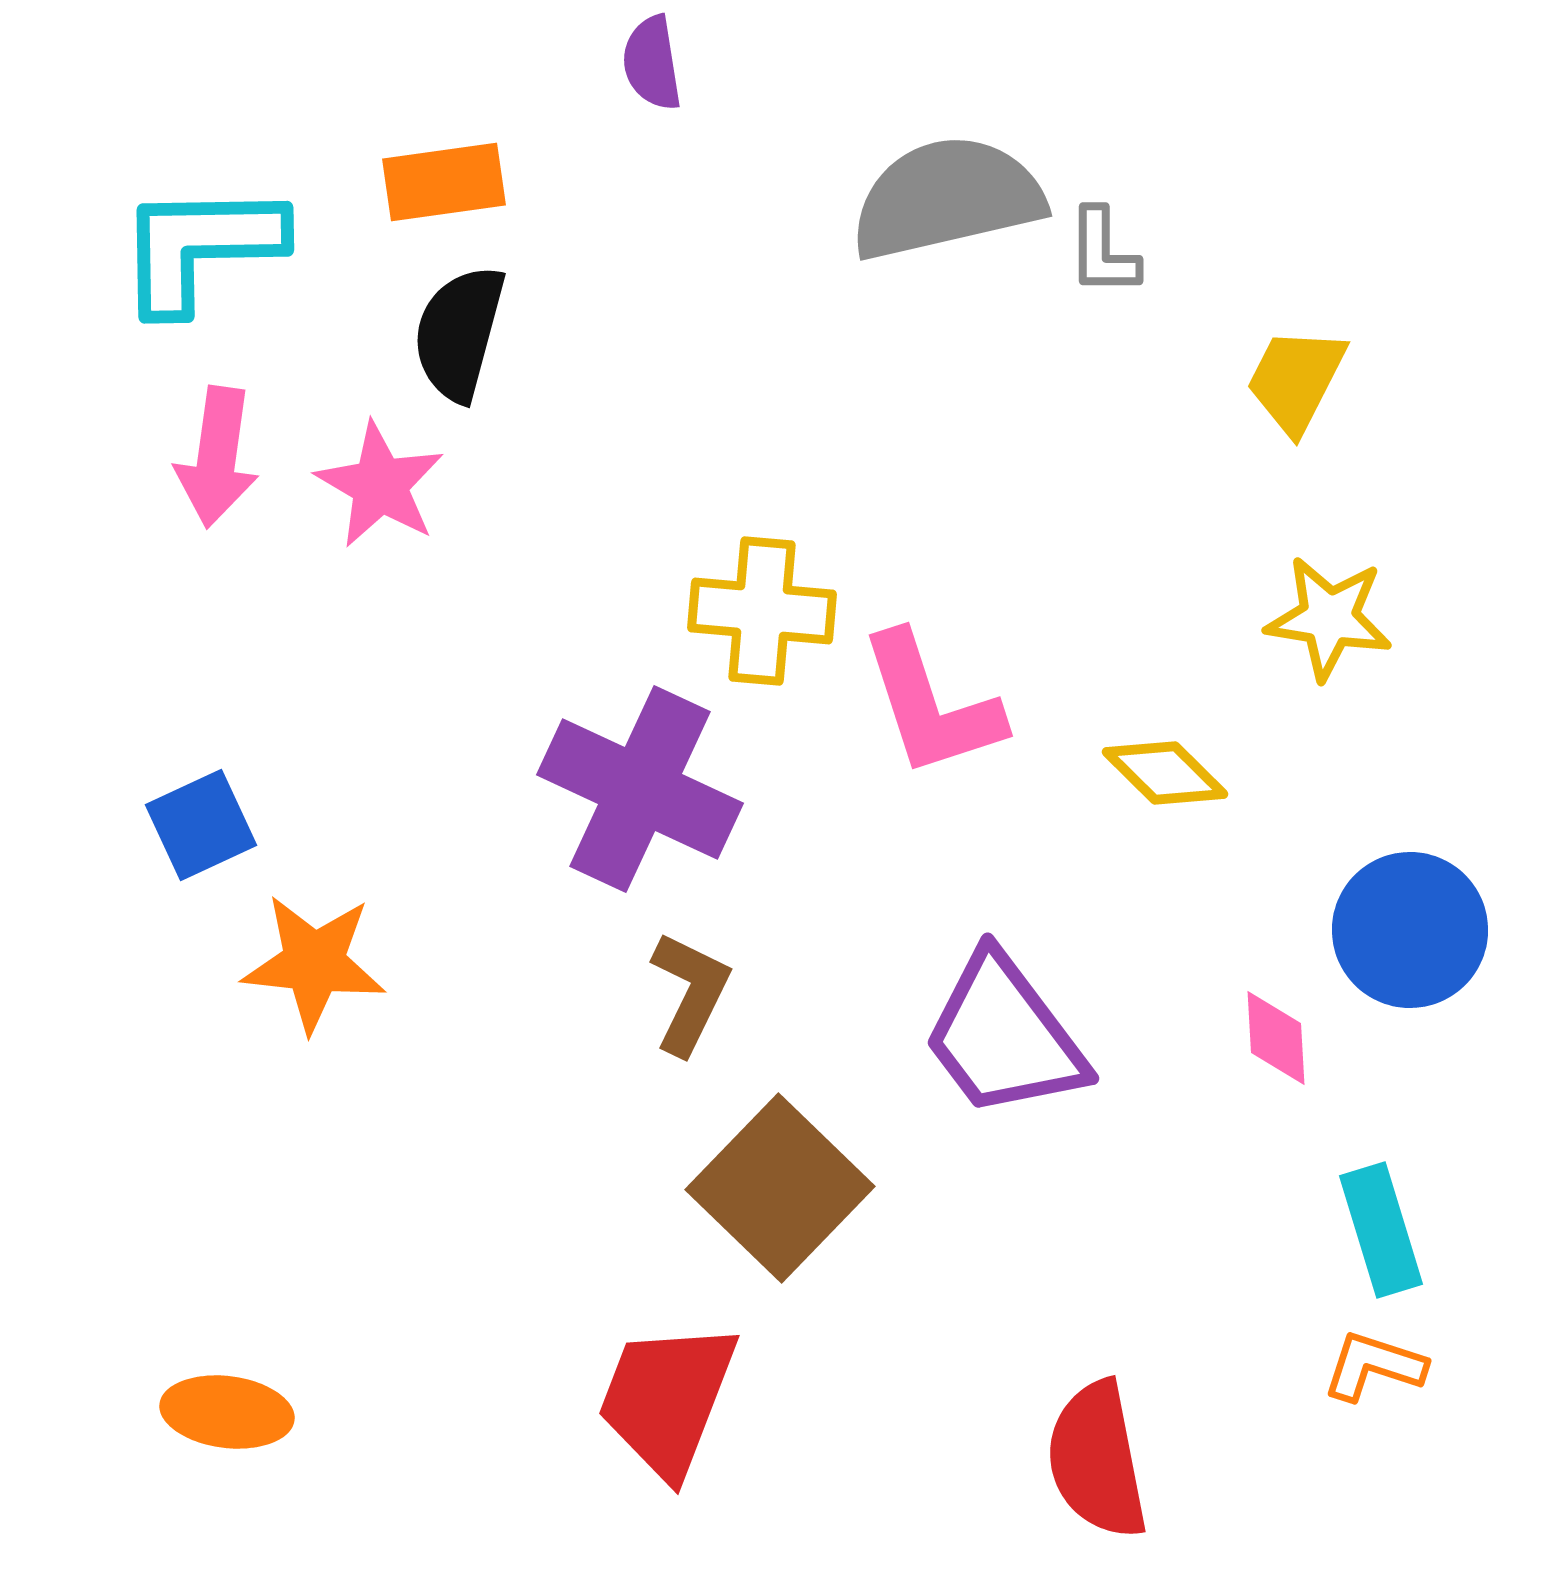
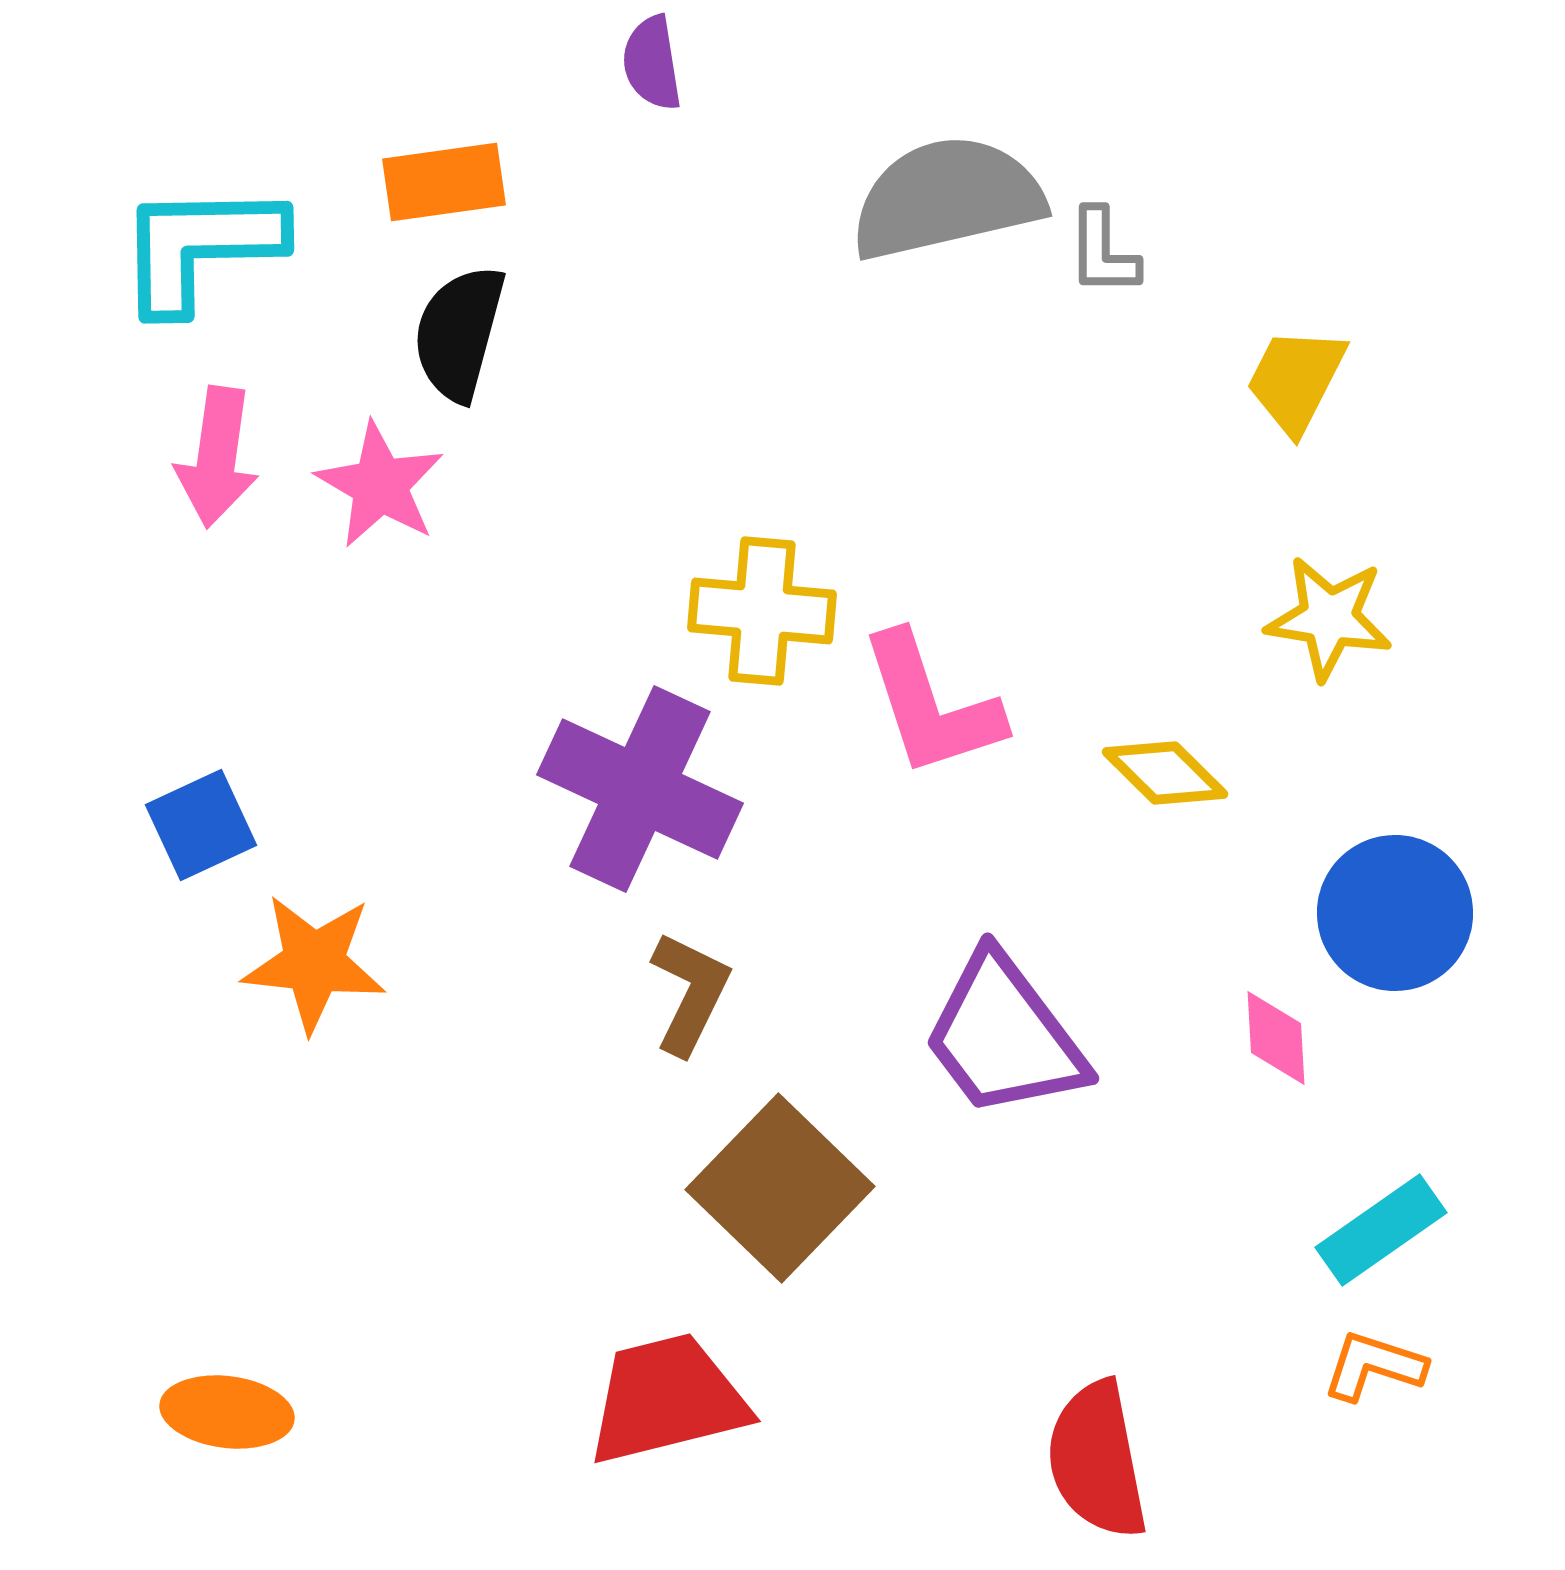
blue circle: moved 15 px left, 17 px up
cyan rectangle: rotated 72 degrees clockwise
red trapezoid: rotated 55 degrees clockwise
